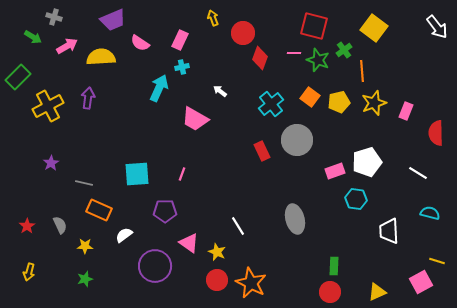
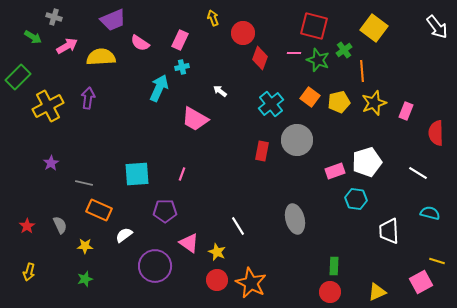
red rectangle at (262, 151): rotated 36 degrees clockwise
